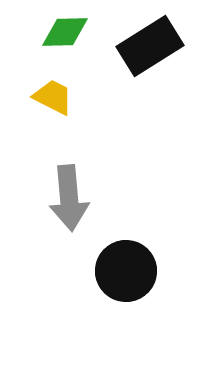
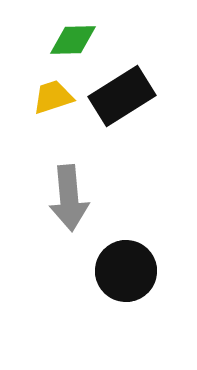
green diamond: moved 8 px right, 8 px down
black rectangle: moved 28 px left, 50 px down
yellow trapezoid: rotated 45 degrees counterclockwise
